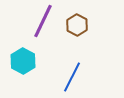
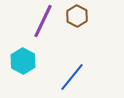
brown hexagon: moved 9 px up
blue line: rotated 12 degrees clockwise
